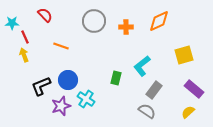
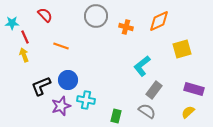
gray circle: moved 2 px right, 5 px up
orange cross: rotated 16 degrees clockwise
yellow square: moved 2 px left, 6 px up
green rectangle: moved 38 px down
purple rectangle: rotated 24 degrees counterclockwise
cyan cross: moved 1 px down; rotated 24 degrees counterclockwise
